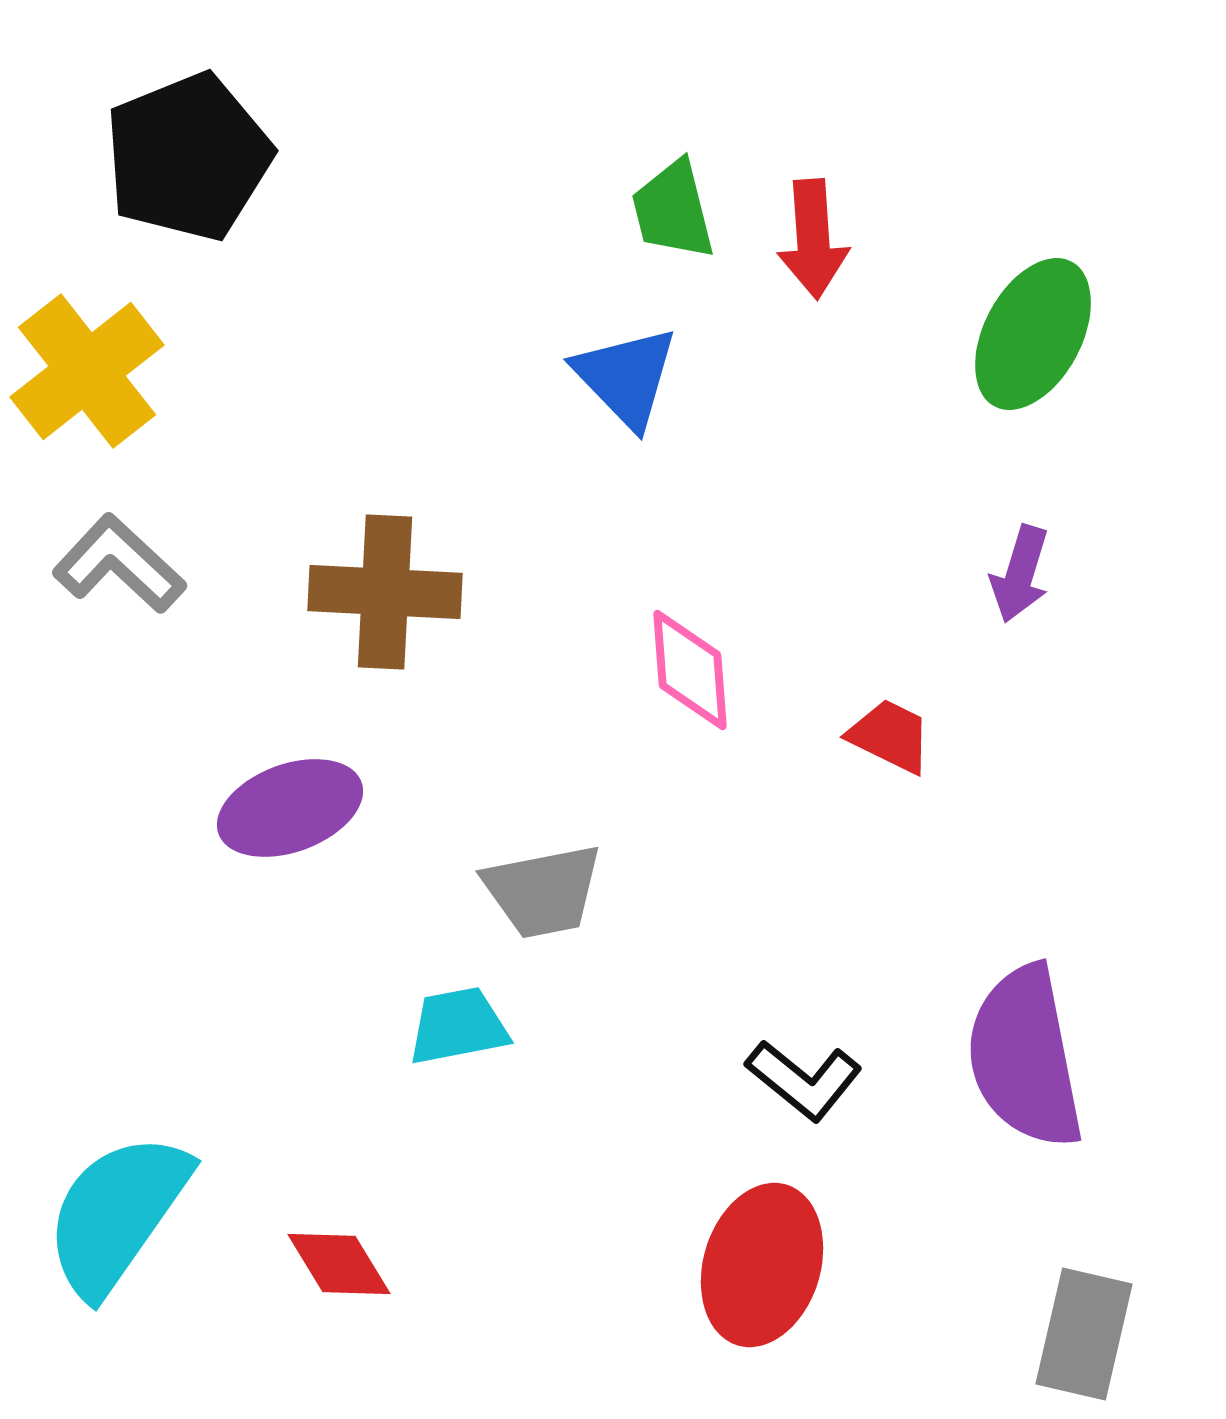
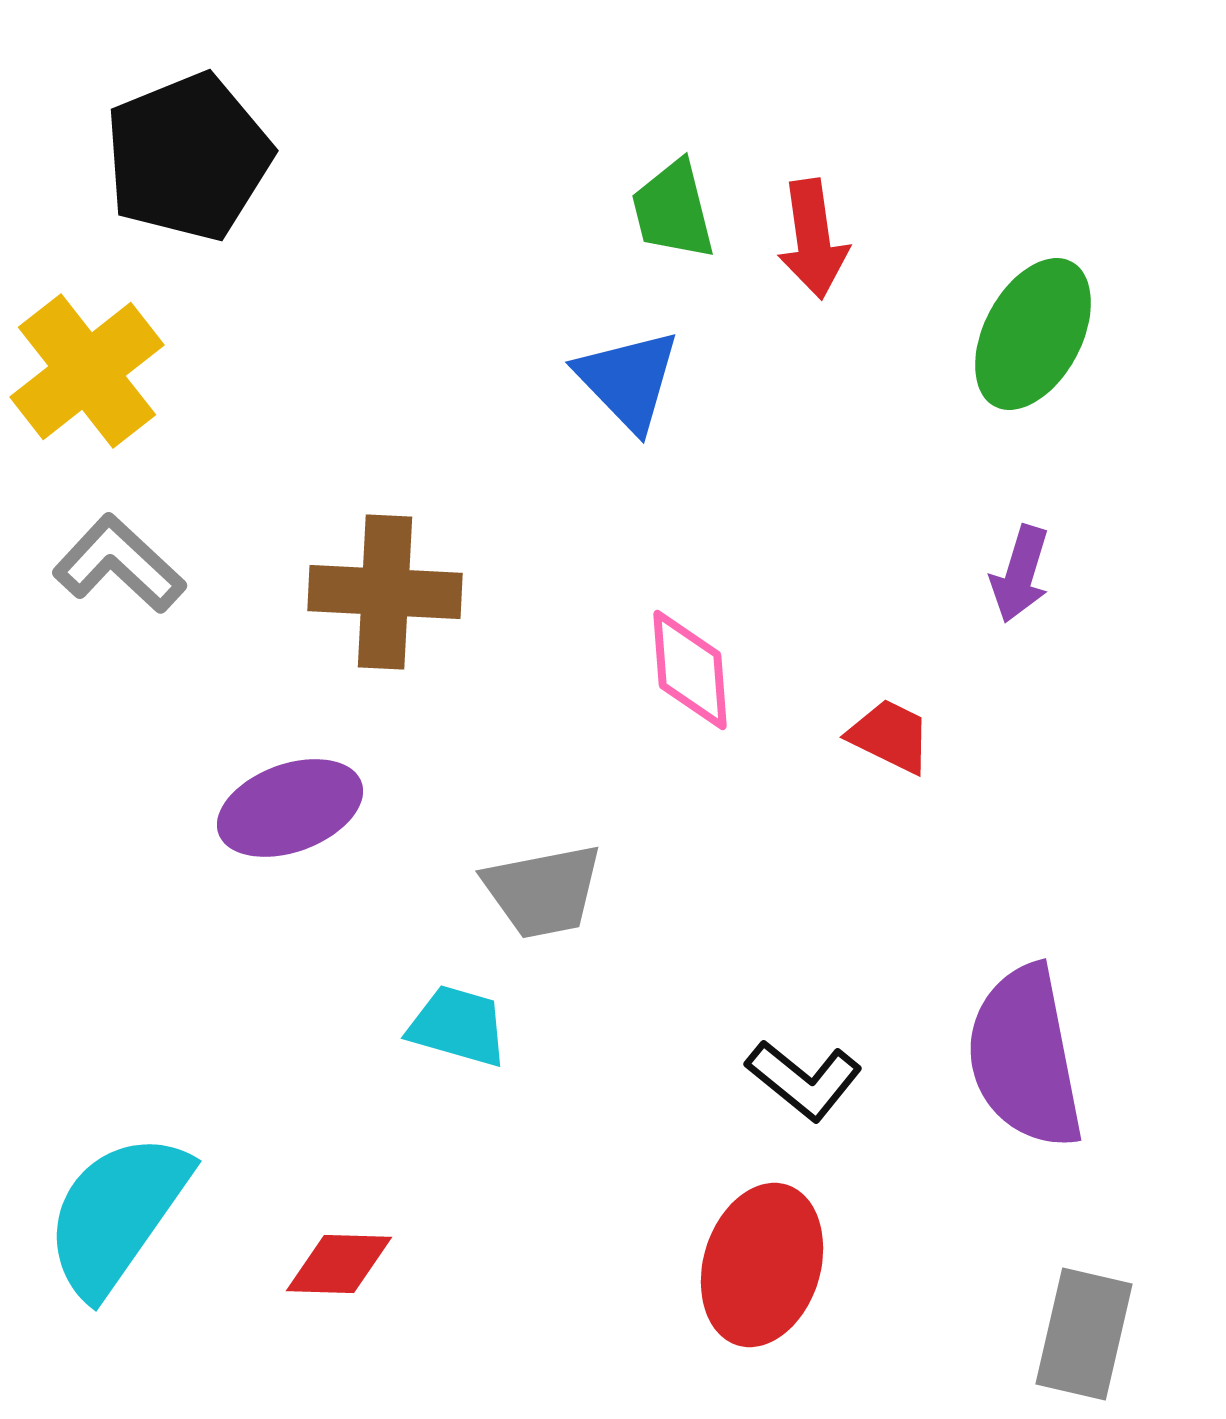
red arrow: rotated 4 degrees counterclockwise
blue triangle: moved 2 px right, 3 px down
cyan trapezoid: rotated 27 degrees clockwise
red diamond: rotated 57 degrees counterclockwise
